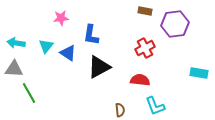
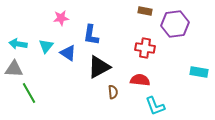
cyan arrow: moved 2 px right, 1 px down
red cross: rotated 36 degrees clockwise
cyan rectangle: moved 1 px up
brown semicircle: moved 7 px left, 18 px up
